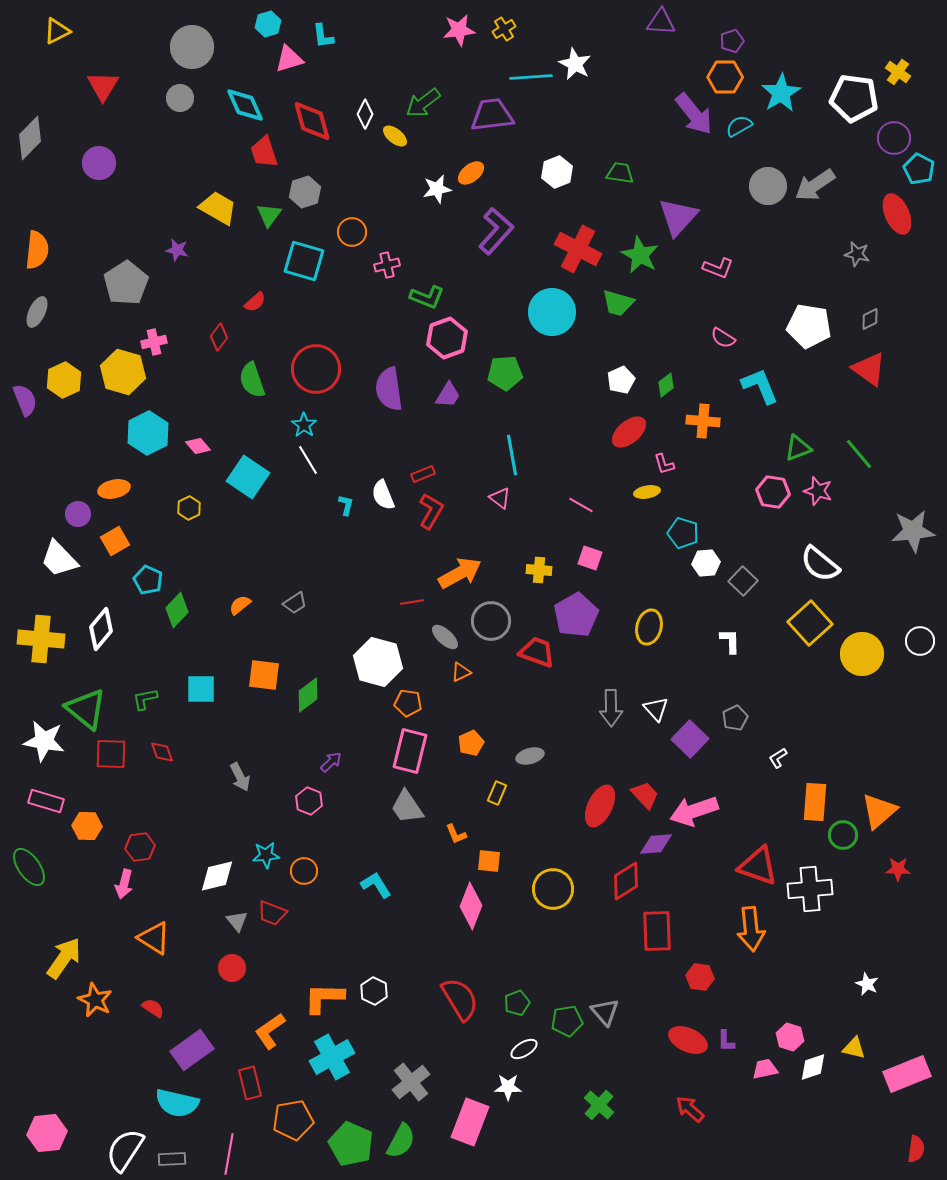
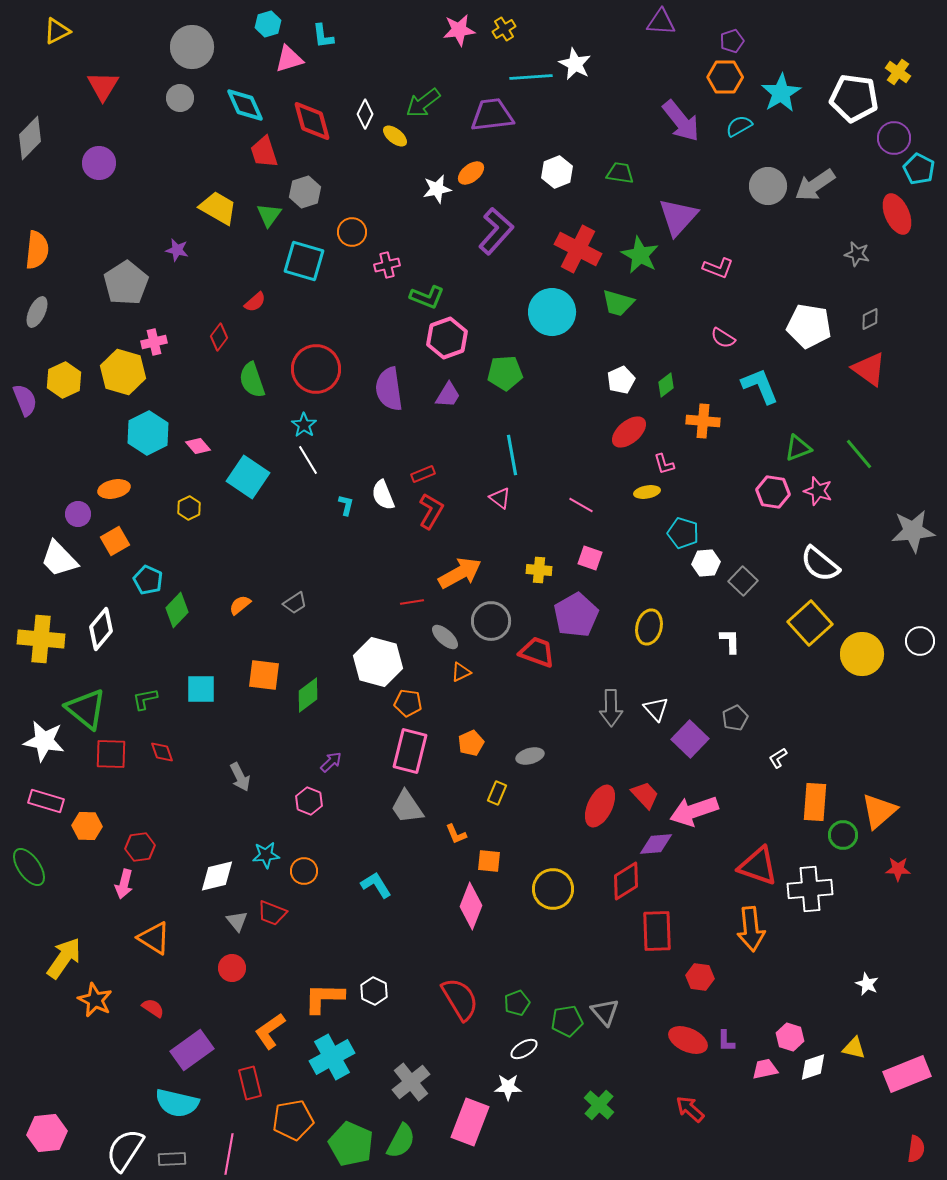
purple arrow at (694, 114): moved 13 px left, 7 px down
